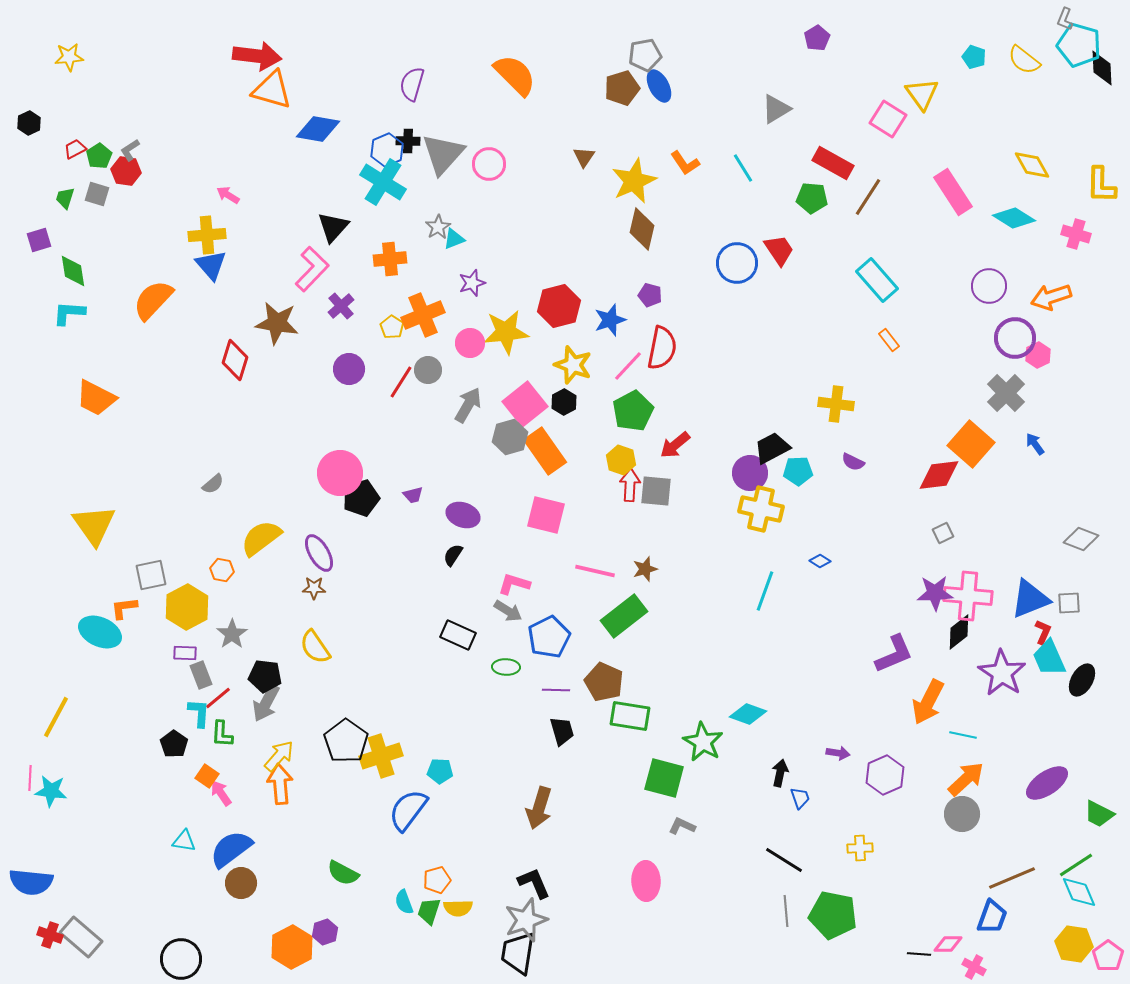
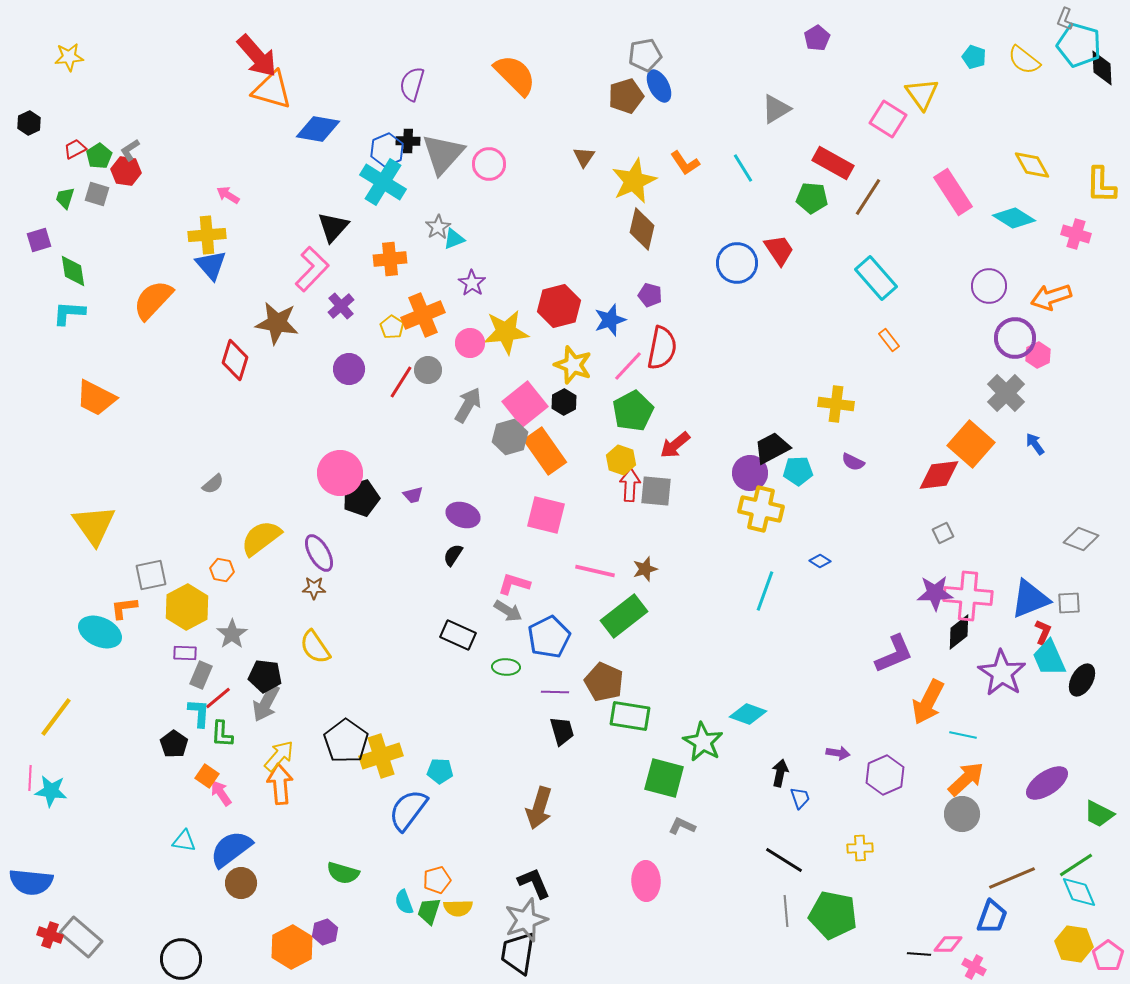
red arrow at (257, 56): rotated 42 degrees clockwise
brown pentagon at (622, 88): moved 4 px right, 8 px down
cyan rectangle at (877, 280): moved 1 px left, 2 px up
purple star at (472, 283): rotated 20 degrees counterclockwise
gray rectangle at (201, 675): rotated 44 degrees clockwise
purple line at (556, 690): moved 1 px left, 2 px down
yellow line at (56, 717): rotated 9 degrees clockwise
green semicircle at (343, 873): rotated 12 degrees counterclockwise
